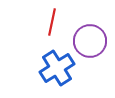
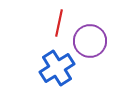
red line: moved 7 px right, 1 px down
